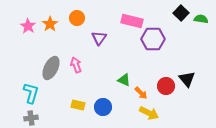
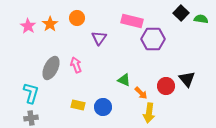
yellow arrow: rotated 72 degrees clockwise
